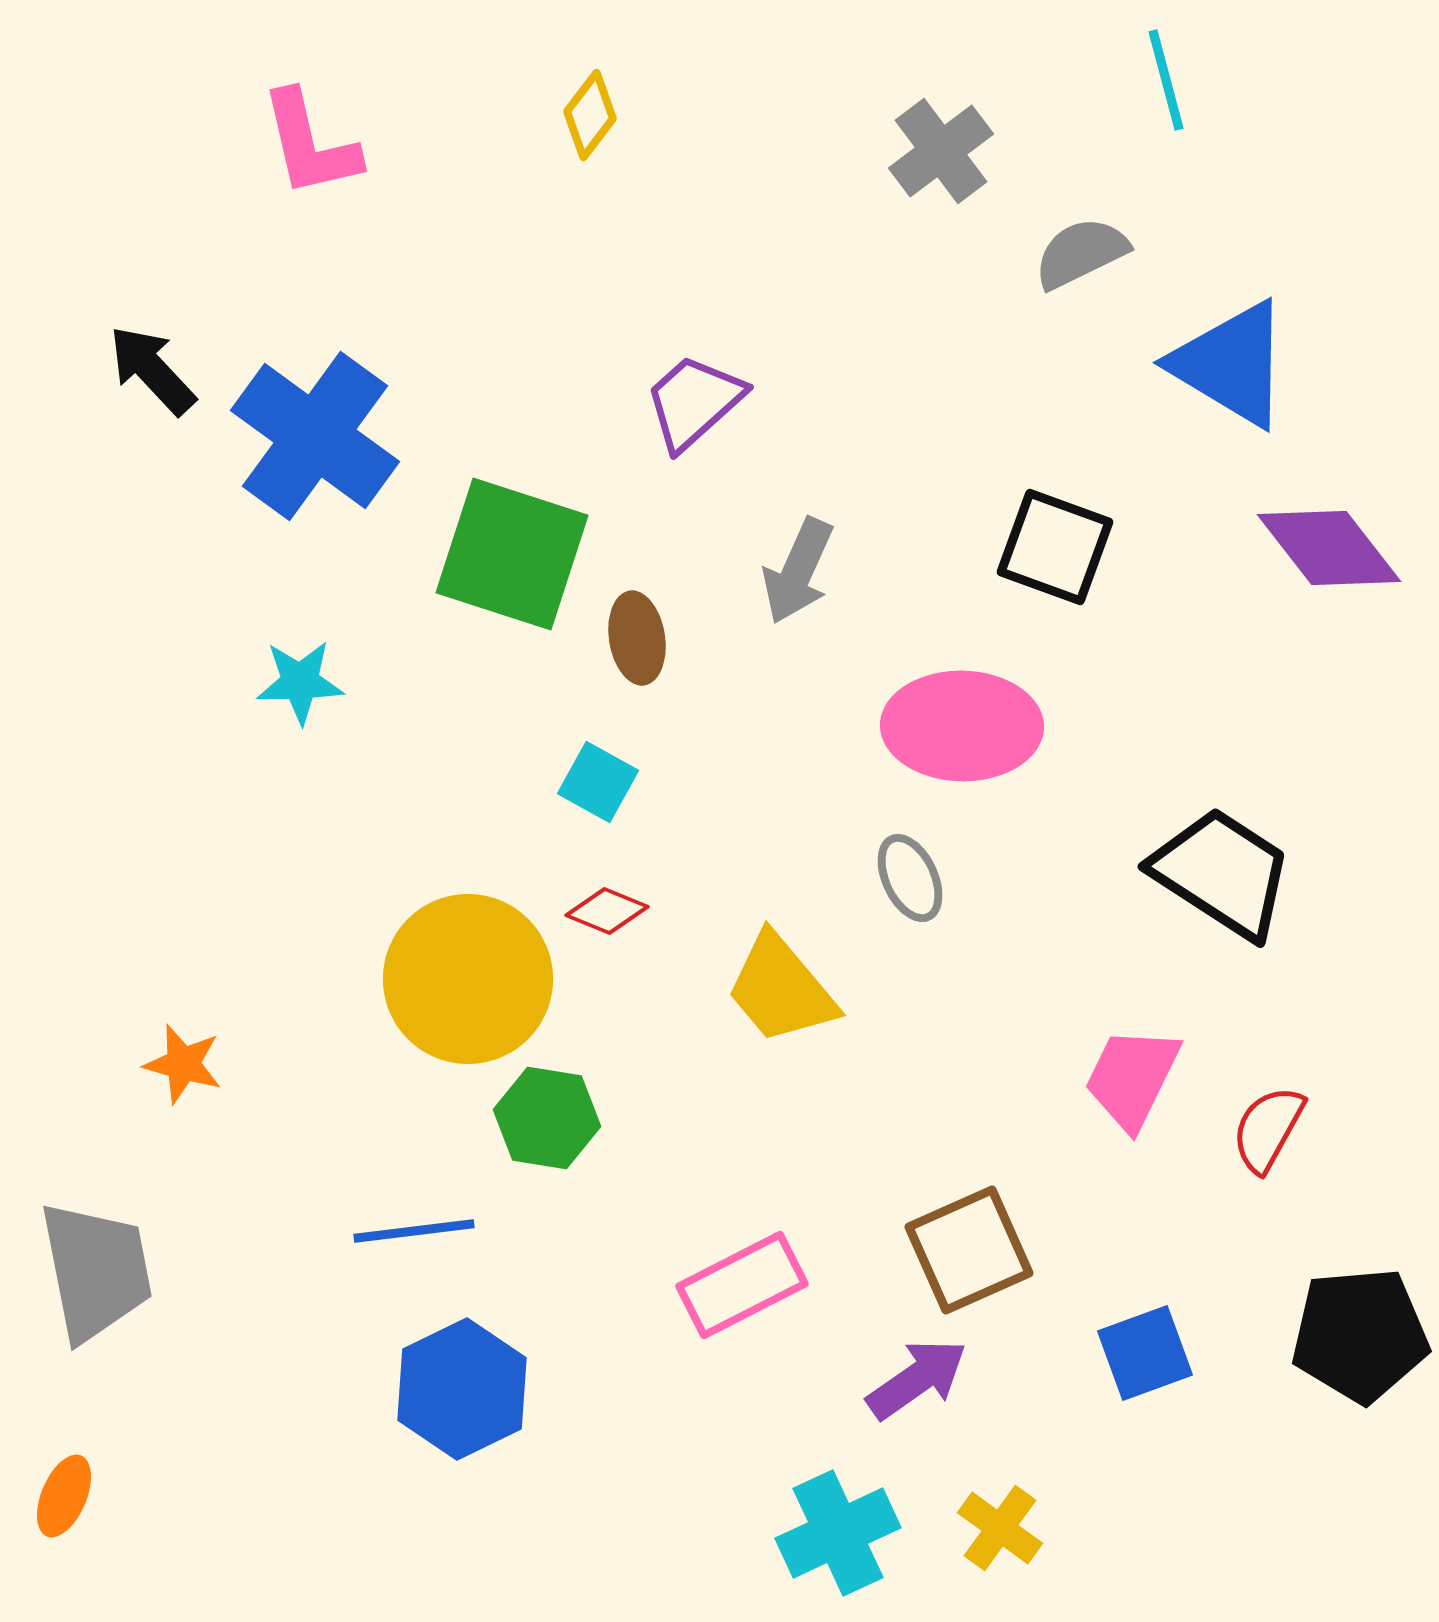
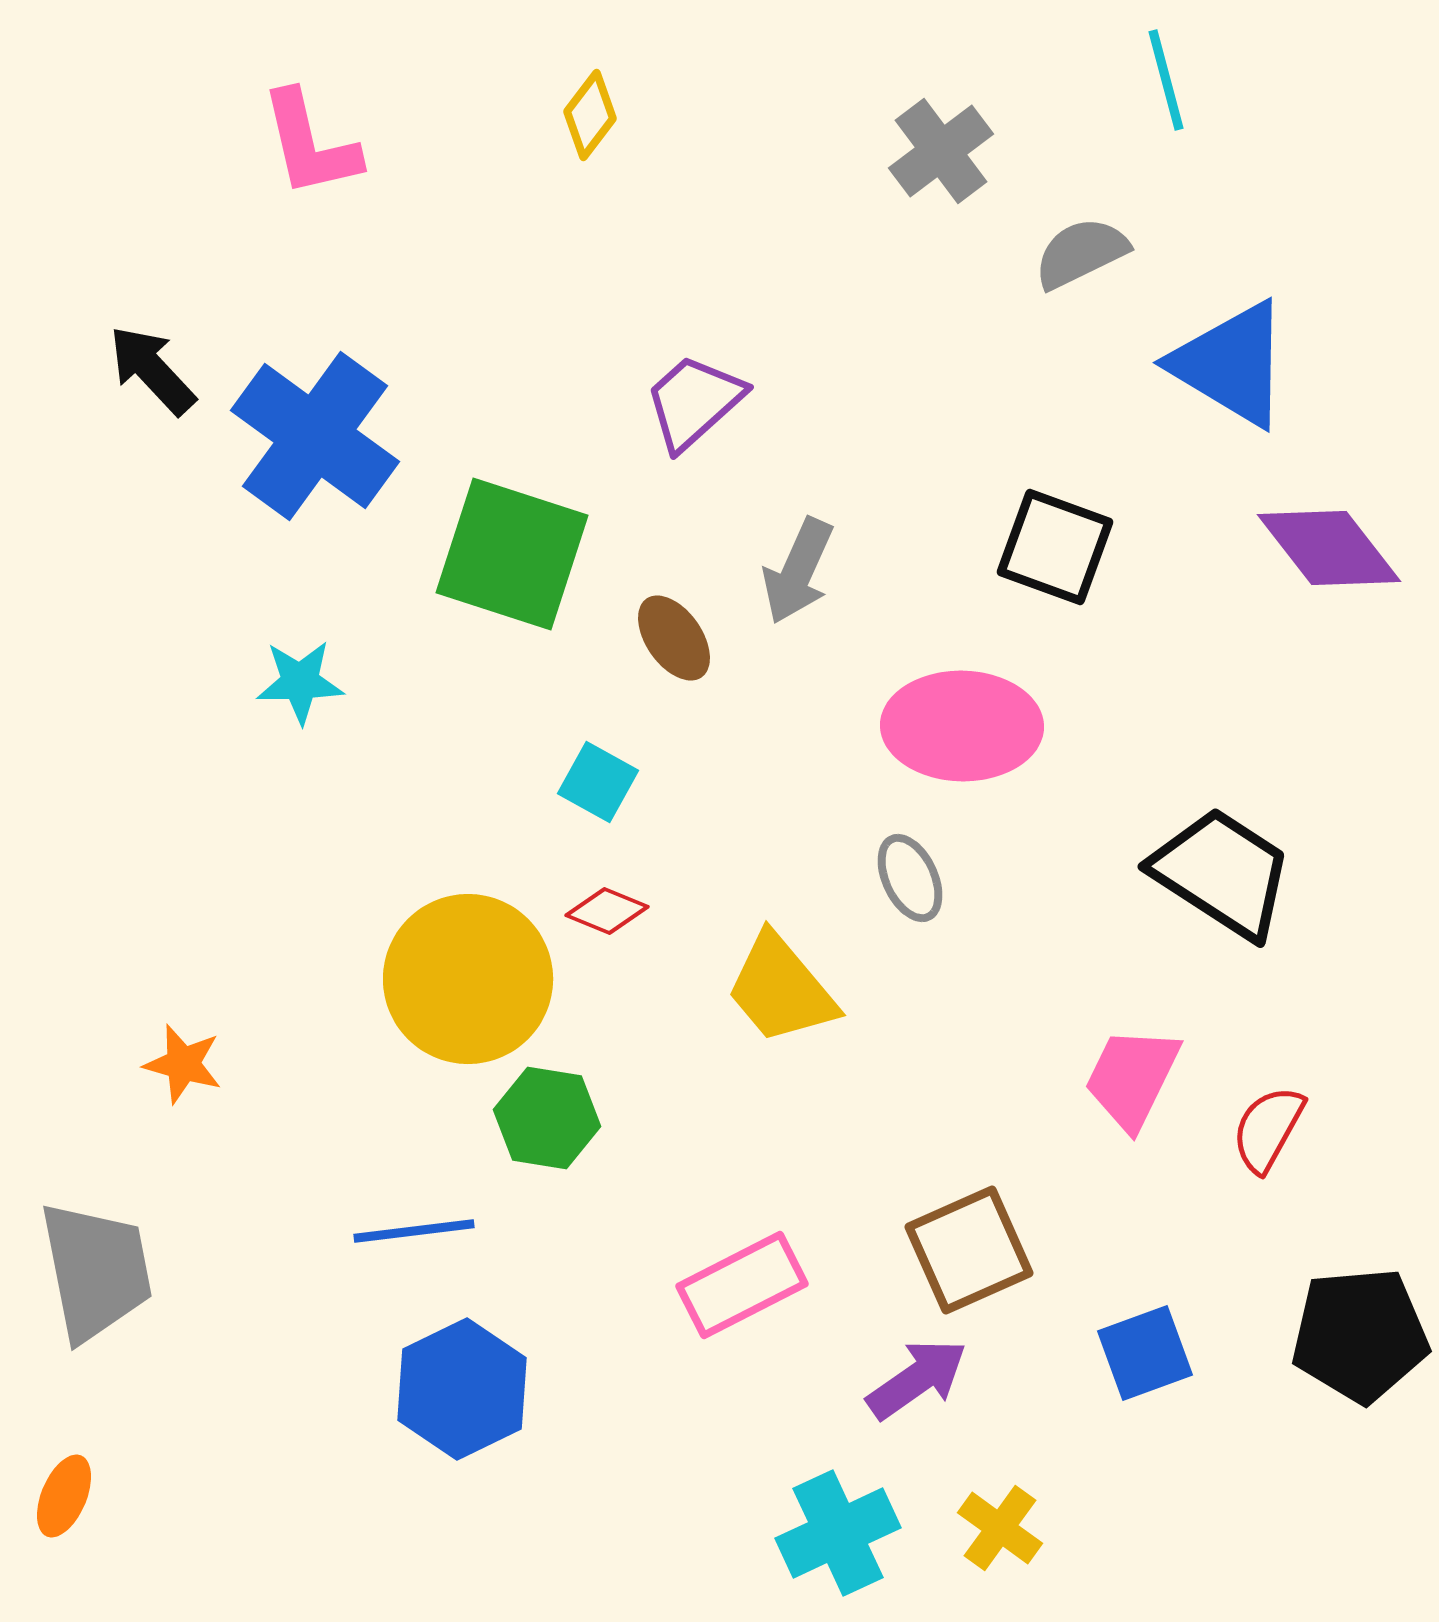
brown ellipse: moved 37 px right; rotated 26 degrees counterclockwise
